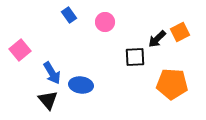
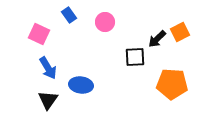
pink square: moved 19 px right, 16 px up; rotated 25 degrees counterclockwise
blue arrow: moved 4 px left, 5 px up
black triangle: rotated 15 degrees clockwise
